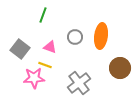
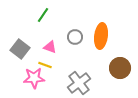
green line: rotated 14 degrees clockwise
